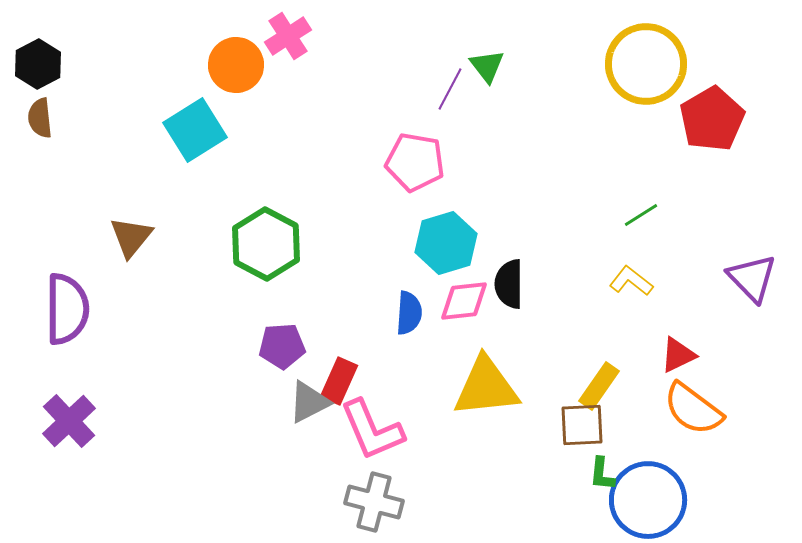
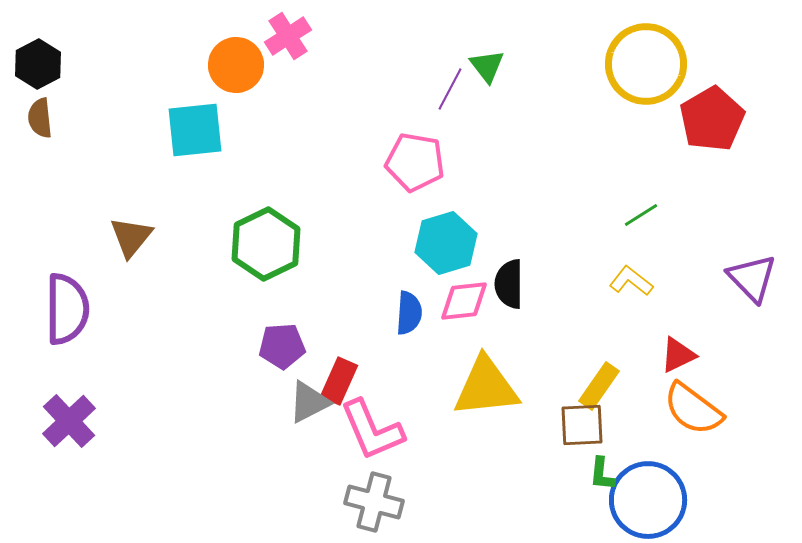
cyan square: rotated 26 degrees clockwise
green hexagon: rotated 6 degrees clockwise
